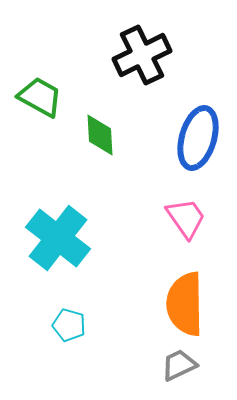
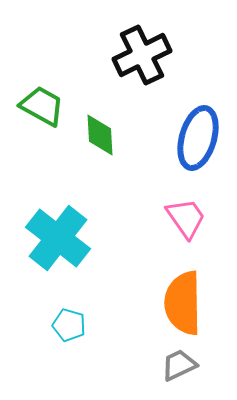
green trapezoid: moved 2 px right, 9 px down
orange semicircle: moved 2 px left, 1 px up
